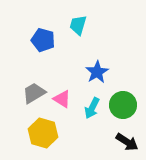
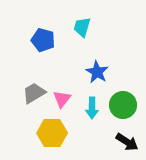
cyan trapezoid: moved 4 px right, 2 px down
blue star: rotated 10 degrees counterclockwise
pink triangle: rotated 36 degrees clockwise
cyan arrow: rotated 25 degrees counterclockwise
yellow hexagon: moved 9 px right; rotated 16 degrees counterclockwise
